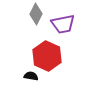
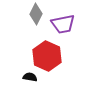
black semicircle: moved 1 px left, 1 px down
